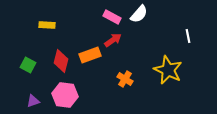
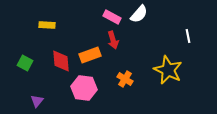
red arrow: rotated 108 degrees clockwise
red diamond: rotated 20 degrees counterclockwise
green square: moved 3 px left, 2 px up
pink hexagon: moved 19 px right, 7 px up
purple triangle: moved 4 px right; rotated 32 degrees counterclockwise
